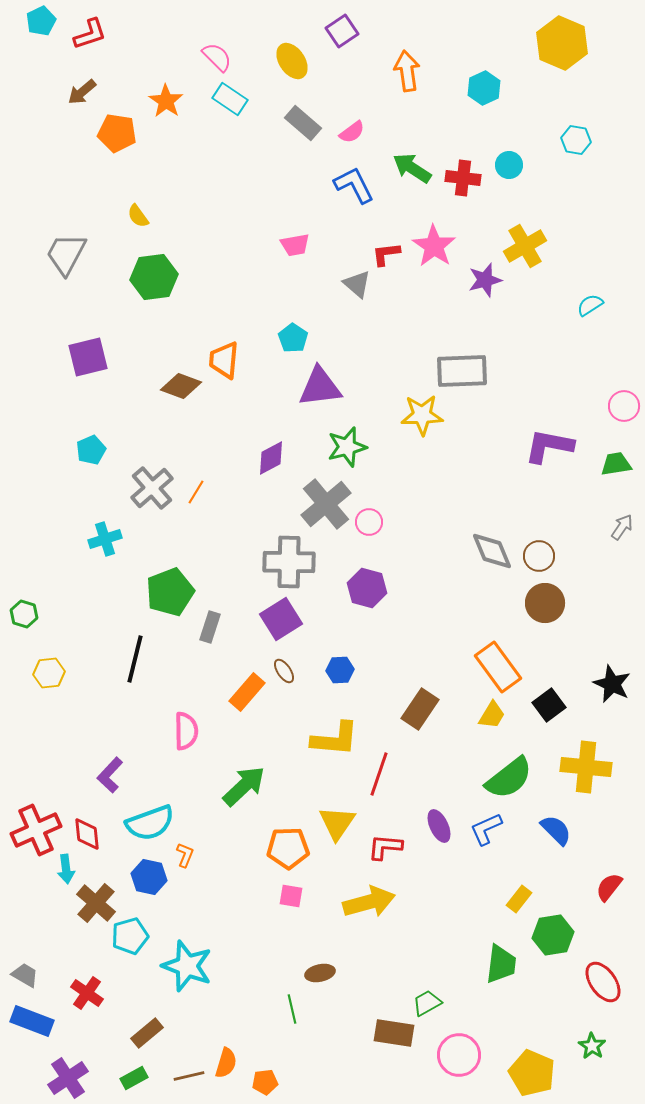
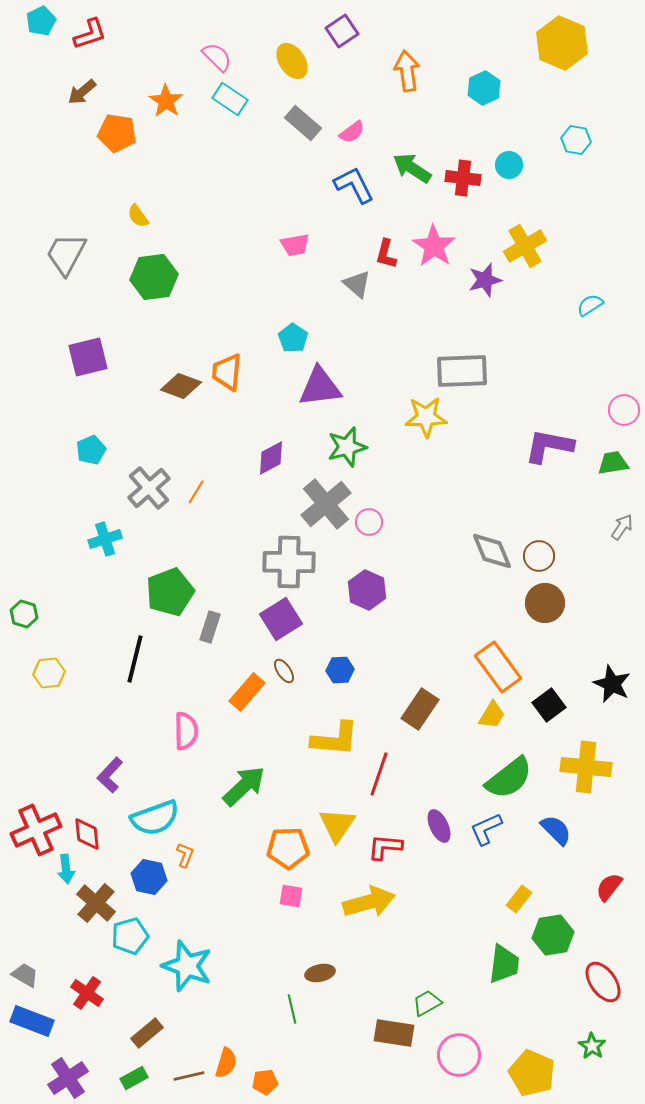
red L-shape at (386, 254): rotated 68 degrees counterclockwise
orange trapezoid at (224, 360): moved 3 px right, 12 px down
pink circle at (624, 406): moved 4 px down
yellow star at (422, 415): moved 4 px right, 2 px down
green trapezoid at (616, 464): moved 3 px left, 1 px up
gray cross at (152, 488): moved 3 px left
purple hexagon at (367, 588): moved 2 px down; rotated 9 degrees clockwise
cyan semicircle at (150, 823): moved 5 px right, 5 px up
yellow triangle at (337, 823): moved 2 px down
green trapezoid at (501, 964): moved 3 px right
